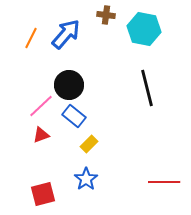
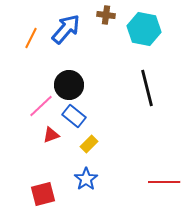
blue arrow: moved 5 px up
red triangle: moved 10 px right
